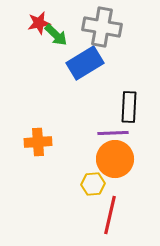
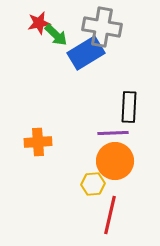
blue rectangle: moved 1 px right, 10 px up
orange circle: moved 2 px down
